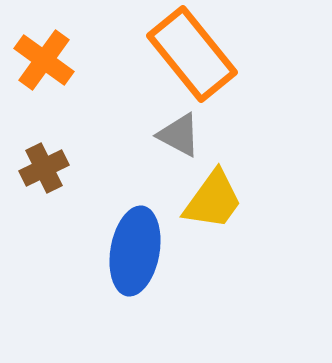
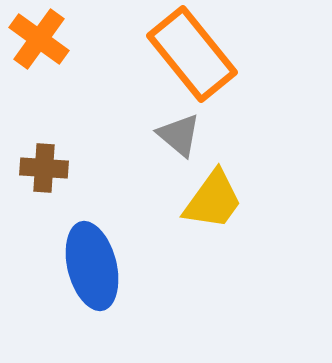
orange cross: moved 5 px left, 21 px up
gray triangle: rotated 12 degrees clockwise
brown cross: rotated 30 degrees clockwise
blue ellipse: moved 43 px left, 15 px down; rotated 24 degrees counterclockwise
